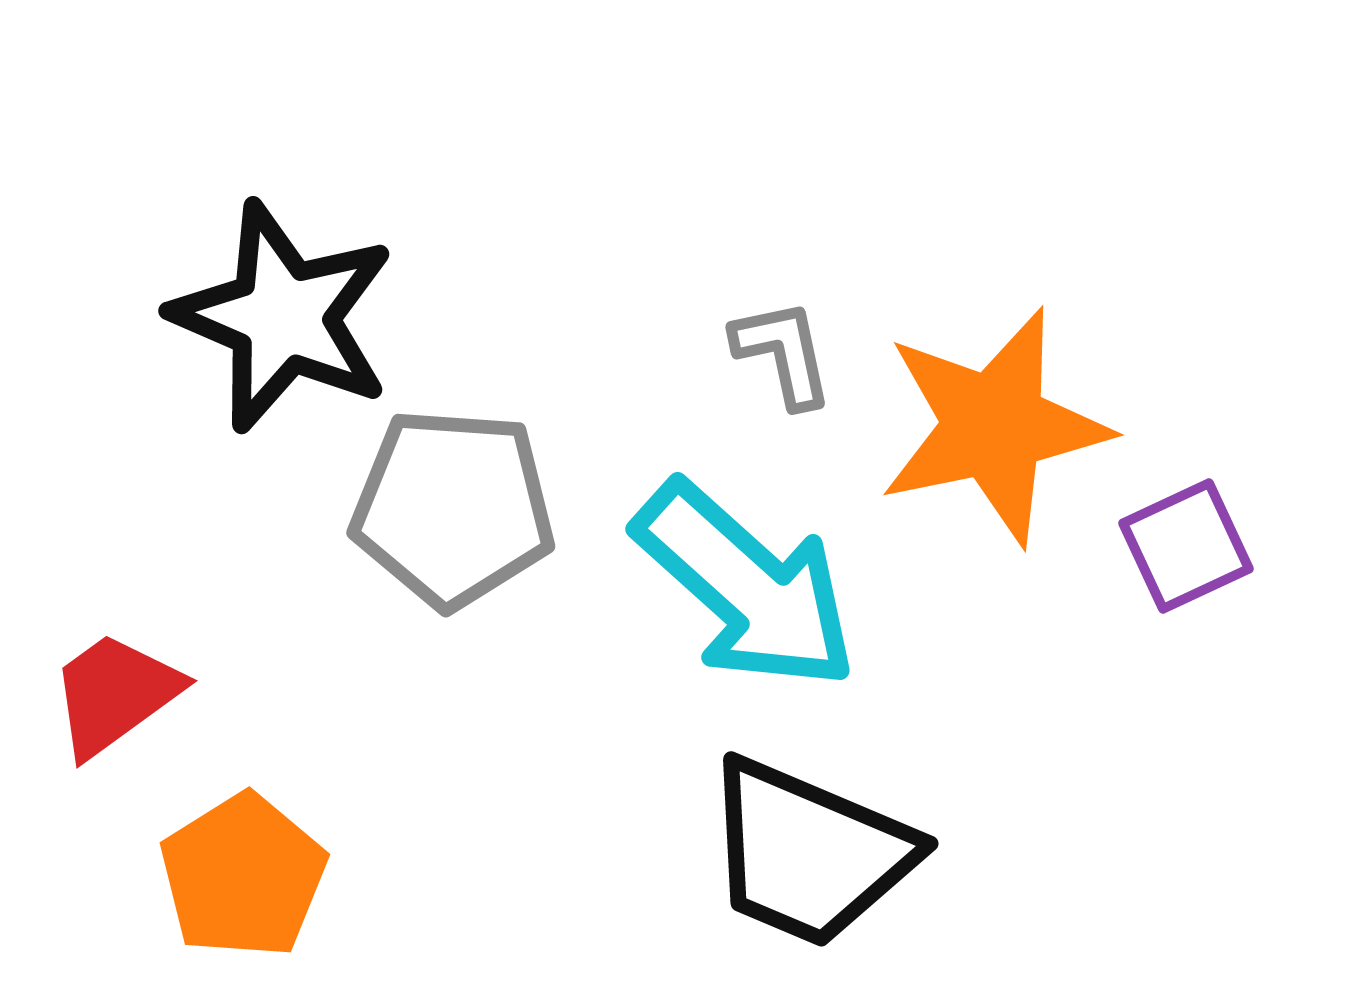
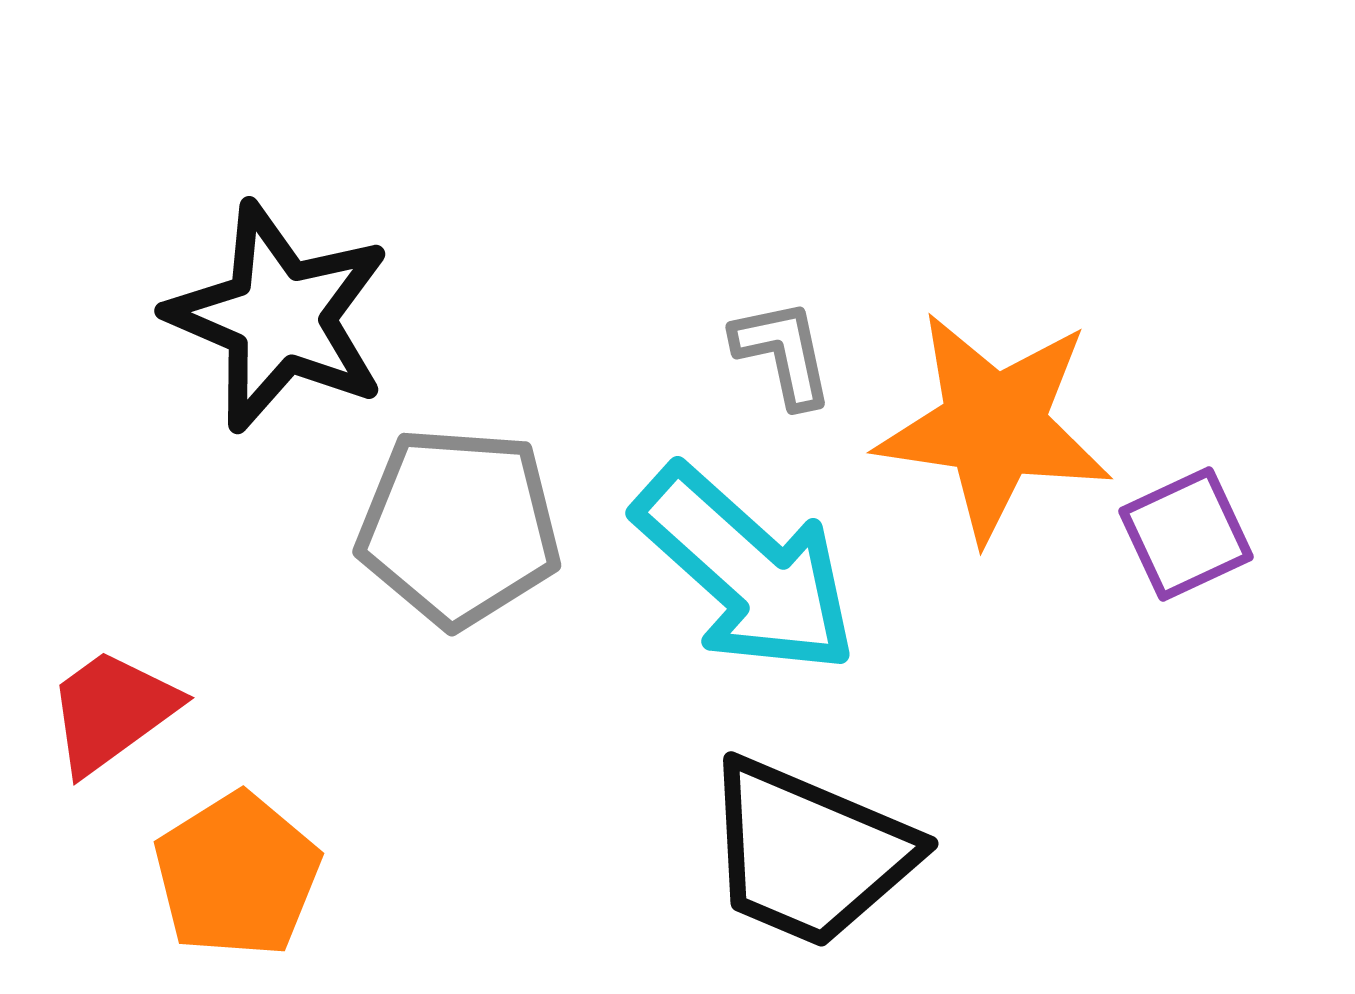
black star: moved 4 px left
orange star: rotated 20 degrees clockwise
gray pentagon: moved 6 px right, 19 px down
purple square: moved 12 px up
cyan arrow: moved 16 px up
red trapezoid: moved 3 px left, 17 px down
orange pentagon: moved 6 px left, 1 px up
